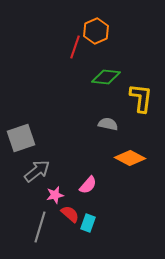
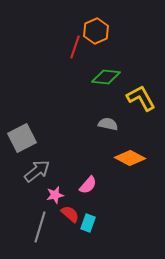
yellow L-shape: rotated 36 degrees counterclockwise
gray square: moved 1 px right; rotated 8 degrees counterclockwise
